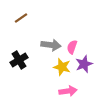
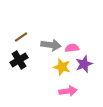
brown line: moved 19 px down
pink semicircle: moved 1 px down; rotated 64 degrees clockwise
